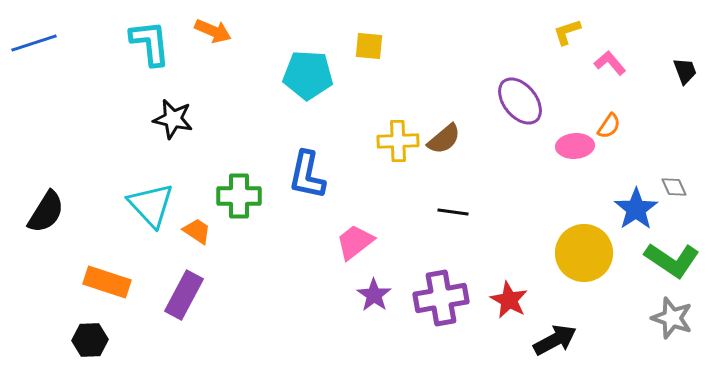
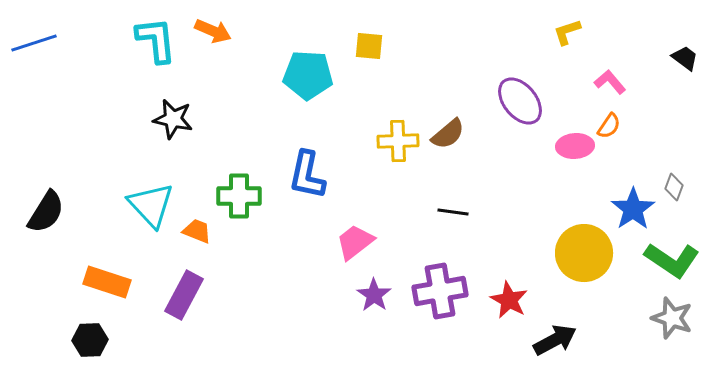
cyan L-shape: moved 6 px right, 3 px up
pink L-shape: moved 19 px down
black trapezoid: moved 13 px up; rotated 32 degrees counterclockwise
brown semicircle: moved 4 px right, 5 px up
gray diamond: rotated 44 degrees clockwise
blue star: moved 3 px left
orange trapezoid: rotated 12 degrees counterclockwise
purple cross: moved 1 px left, 7 px up
